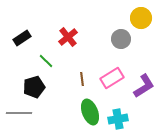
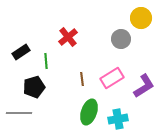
black rectangle: moved 1 px left, 14 px down
green line: rotated 42 degrees clockwise
green ellipse: moved 1 px left; rotated 40 degrees clockwise
